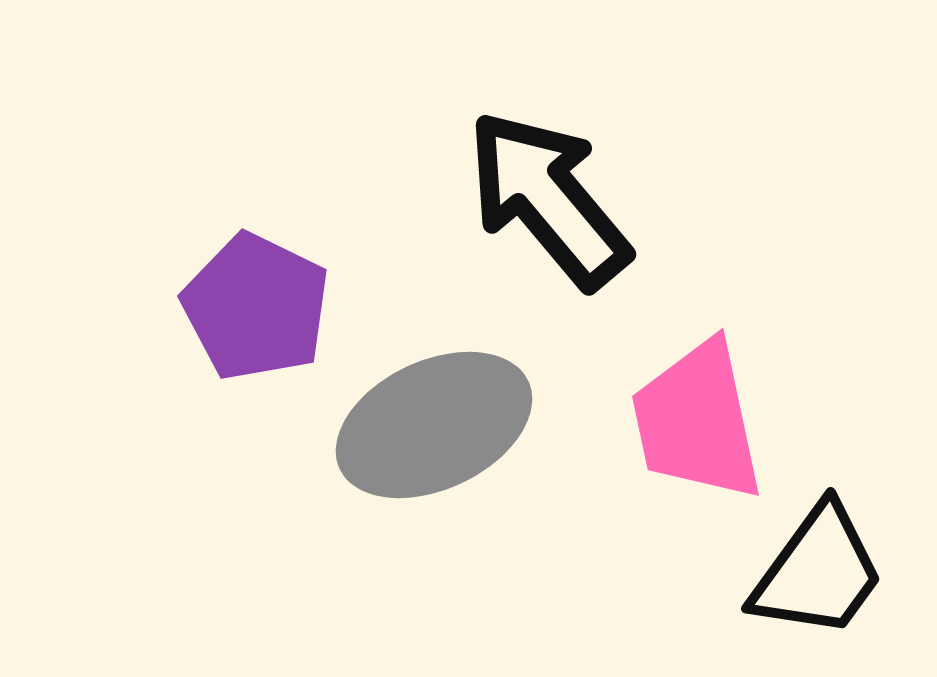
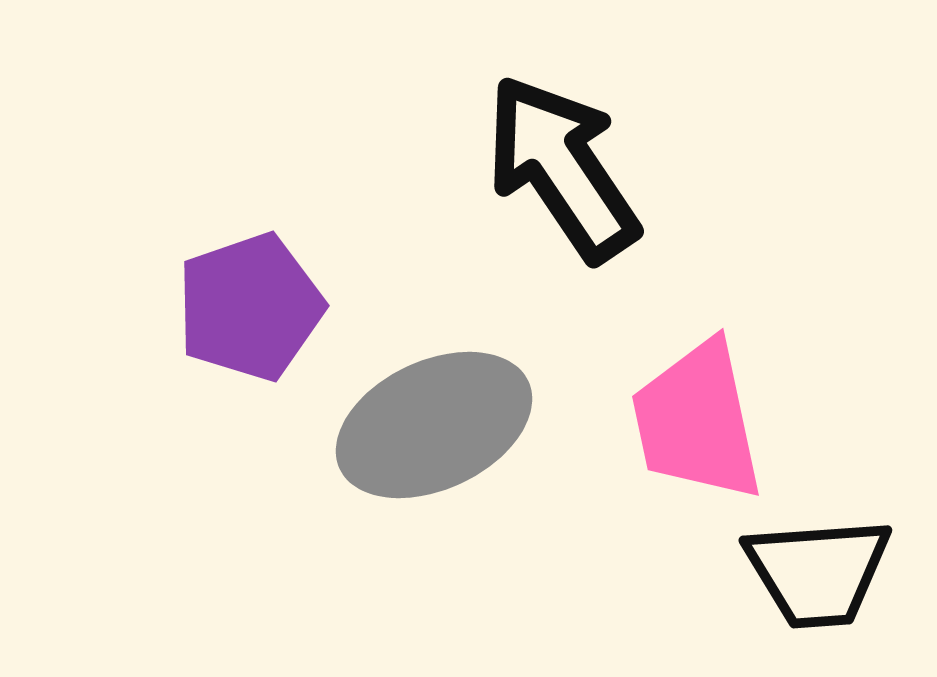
black arrow: moved 14 px right, 31 px up; rotated 6 degrees clockwise
purple pentagon: moved 6 px left; rotated 27 degrees clockwise
black trapezoid: rotated 50 degrees clockwise
